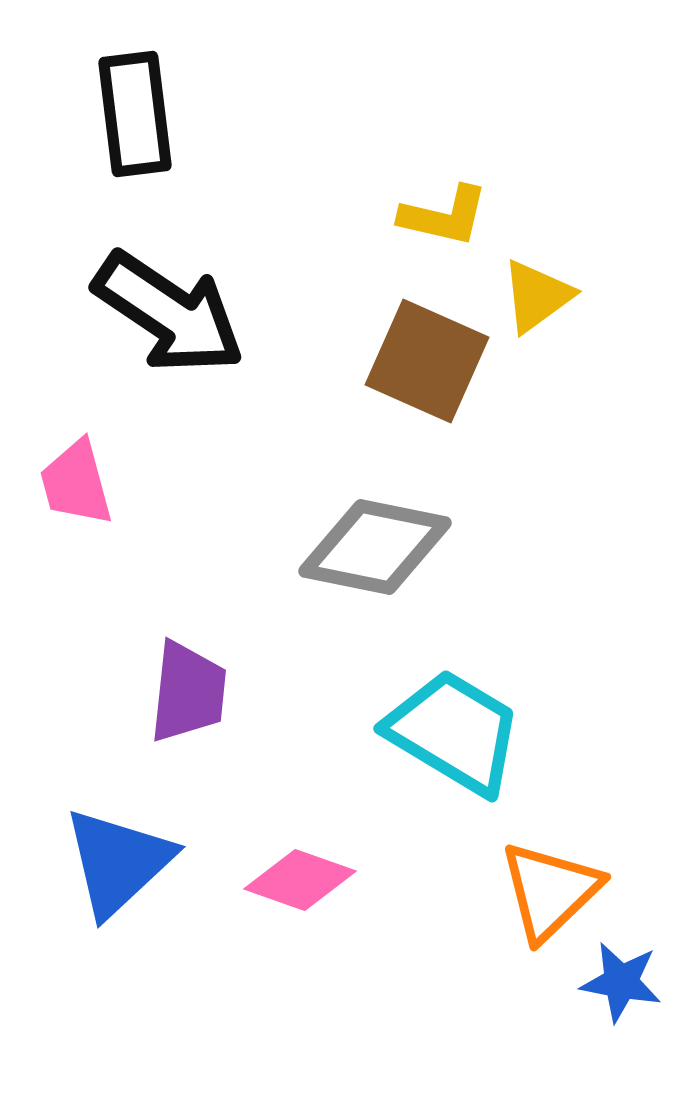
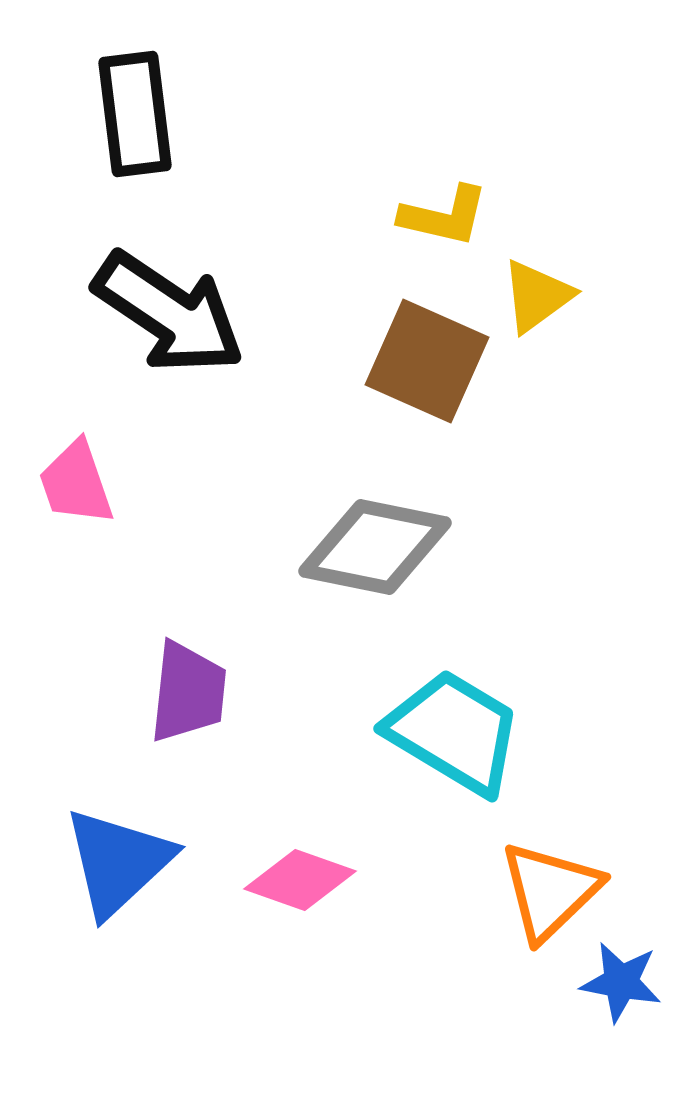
pink trapezoid: rotated 4 degrees counterclockwise
